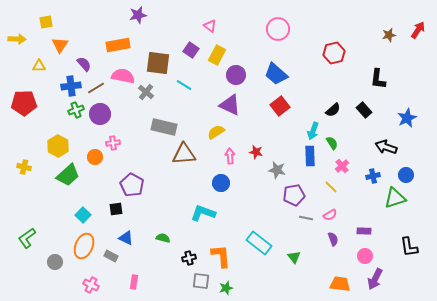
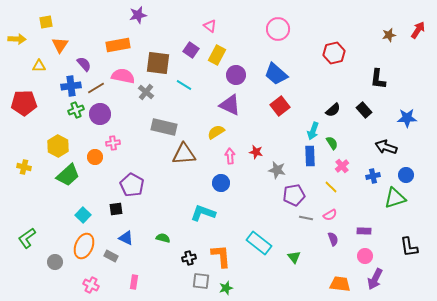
blue star at (407, 118): rotated 24 degrees clockwise
